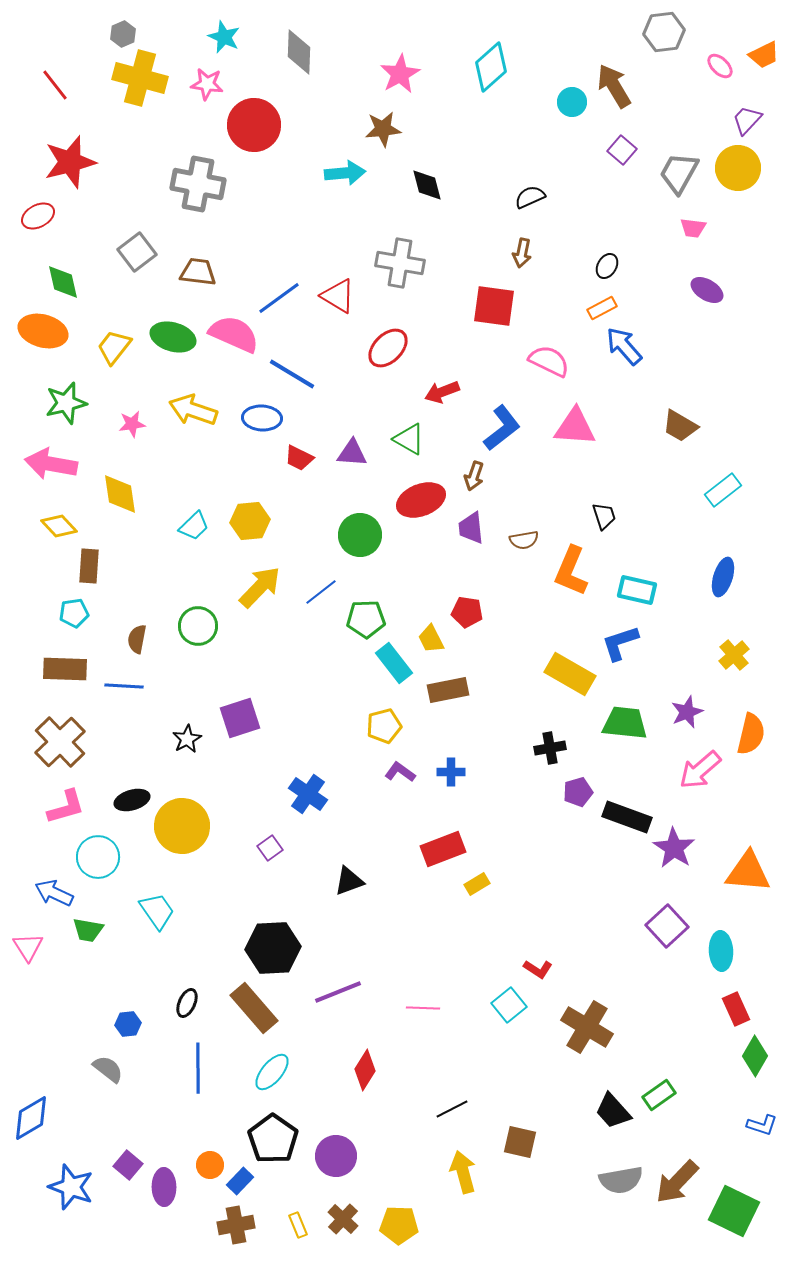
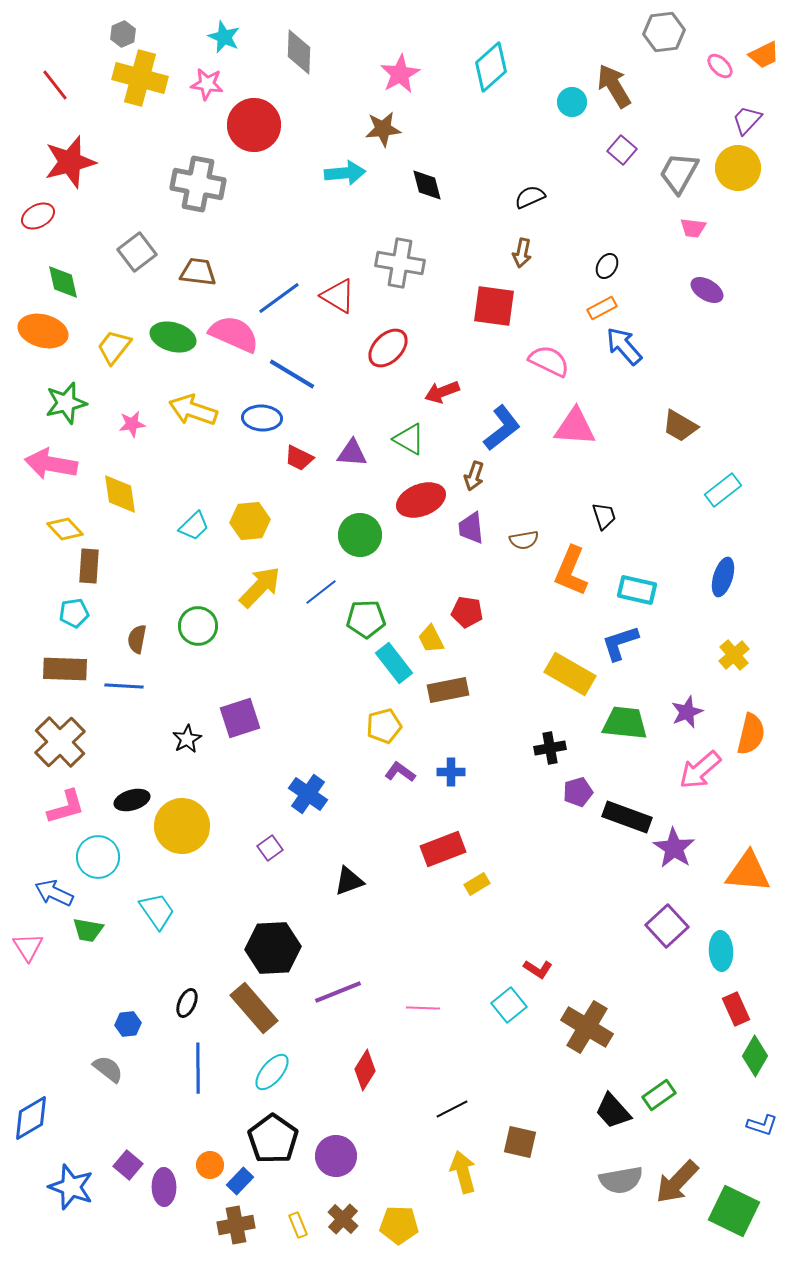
yellow diamond at (59, 526): moved 6 px right, 3 px down
